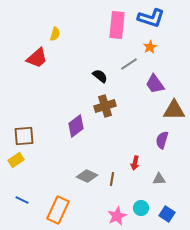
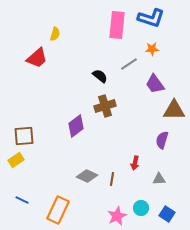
orange star: moved 2 px right, 2 px down; rotated 24 degrees clockwise
